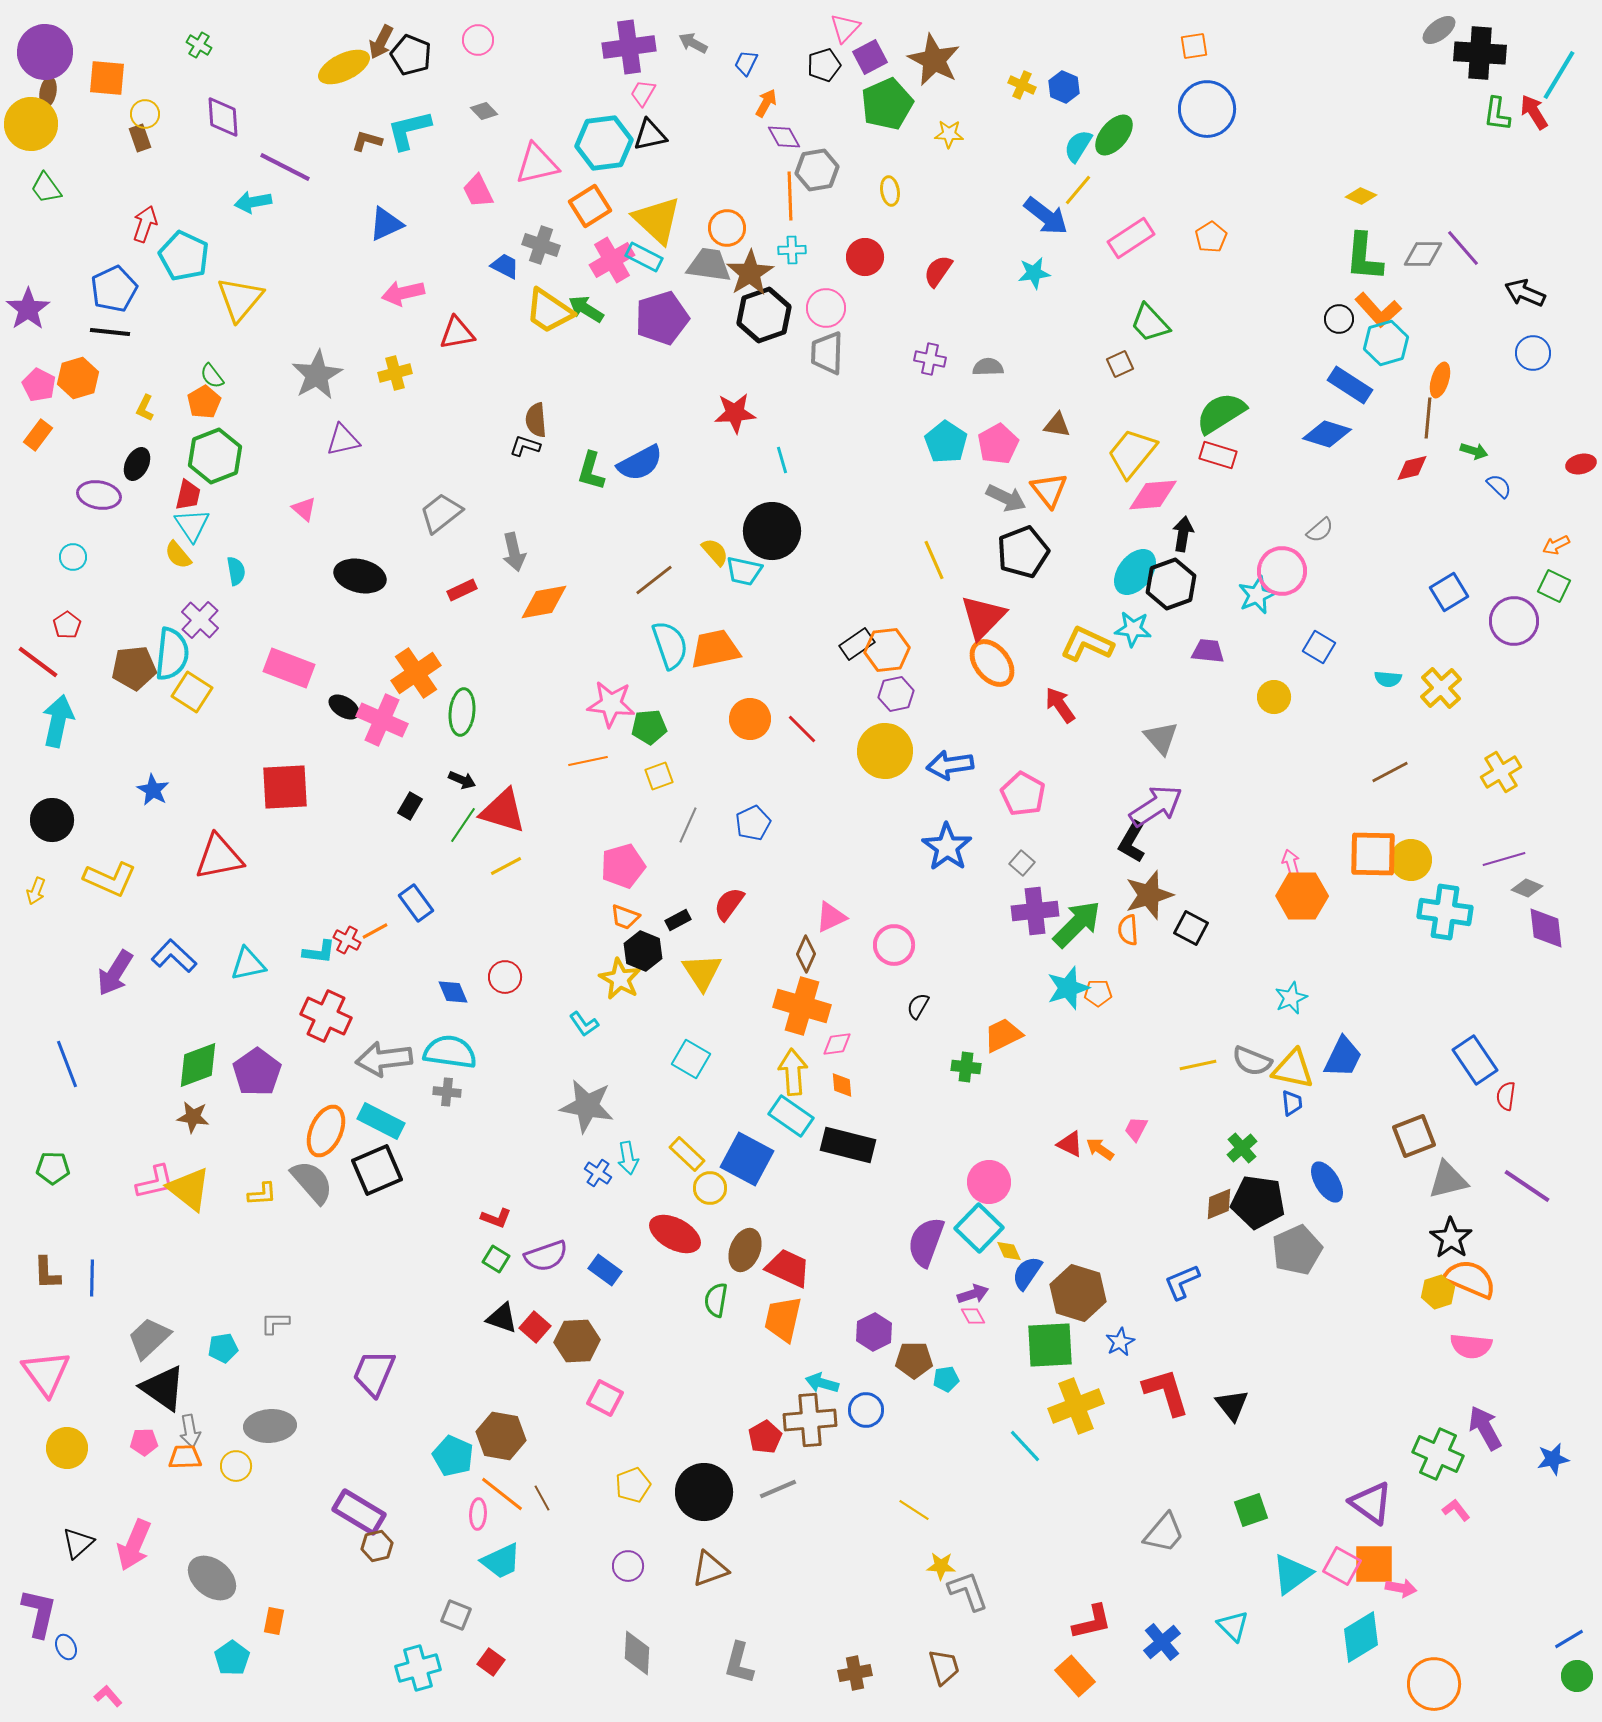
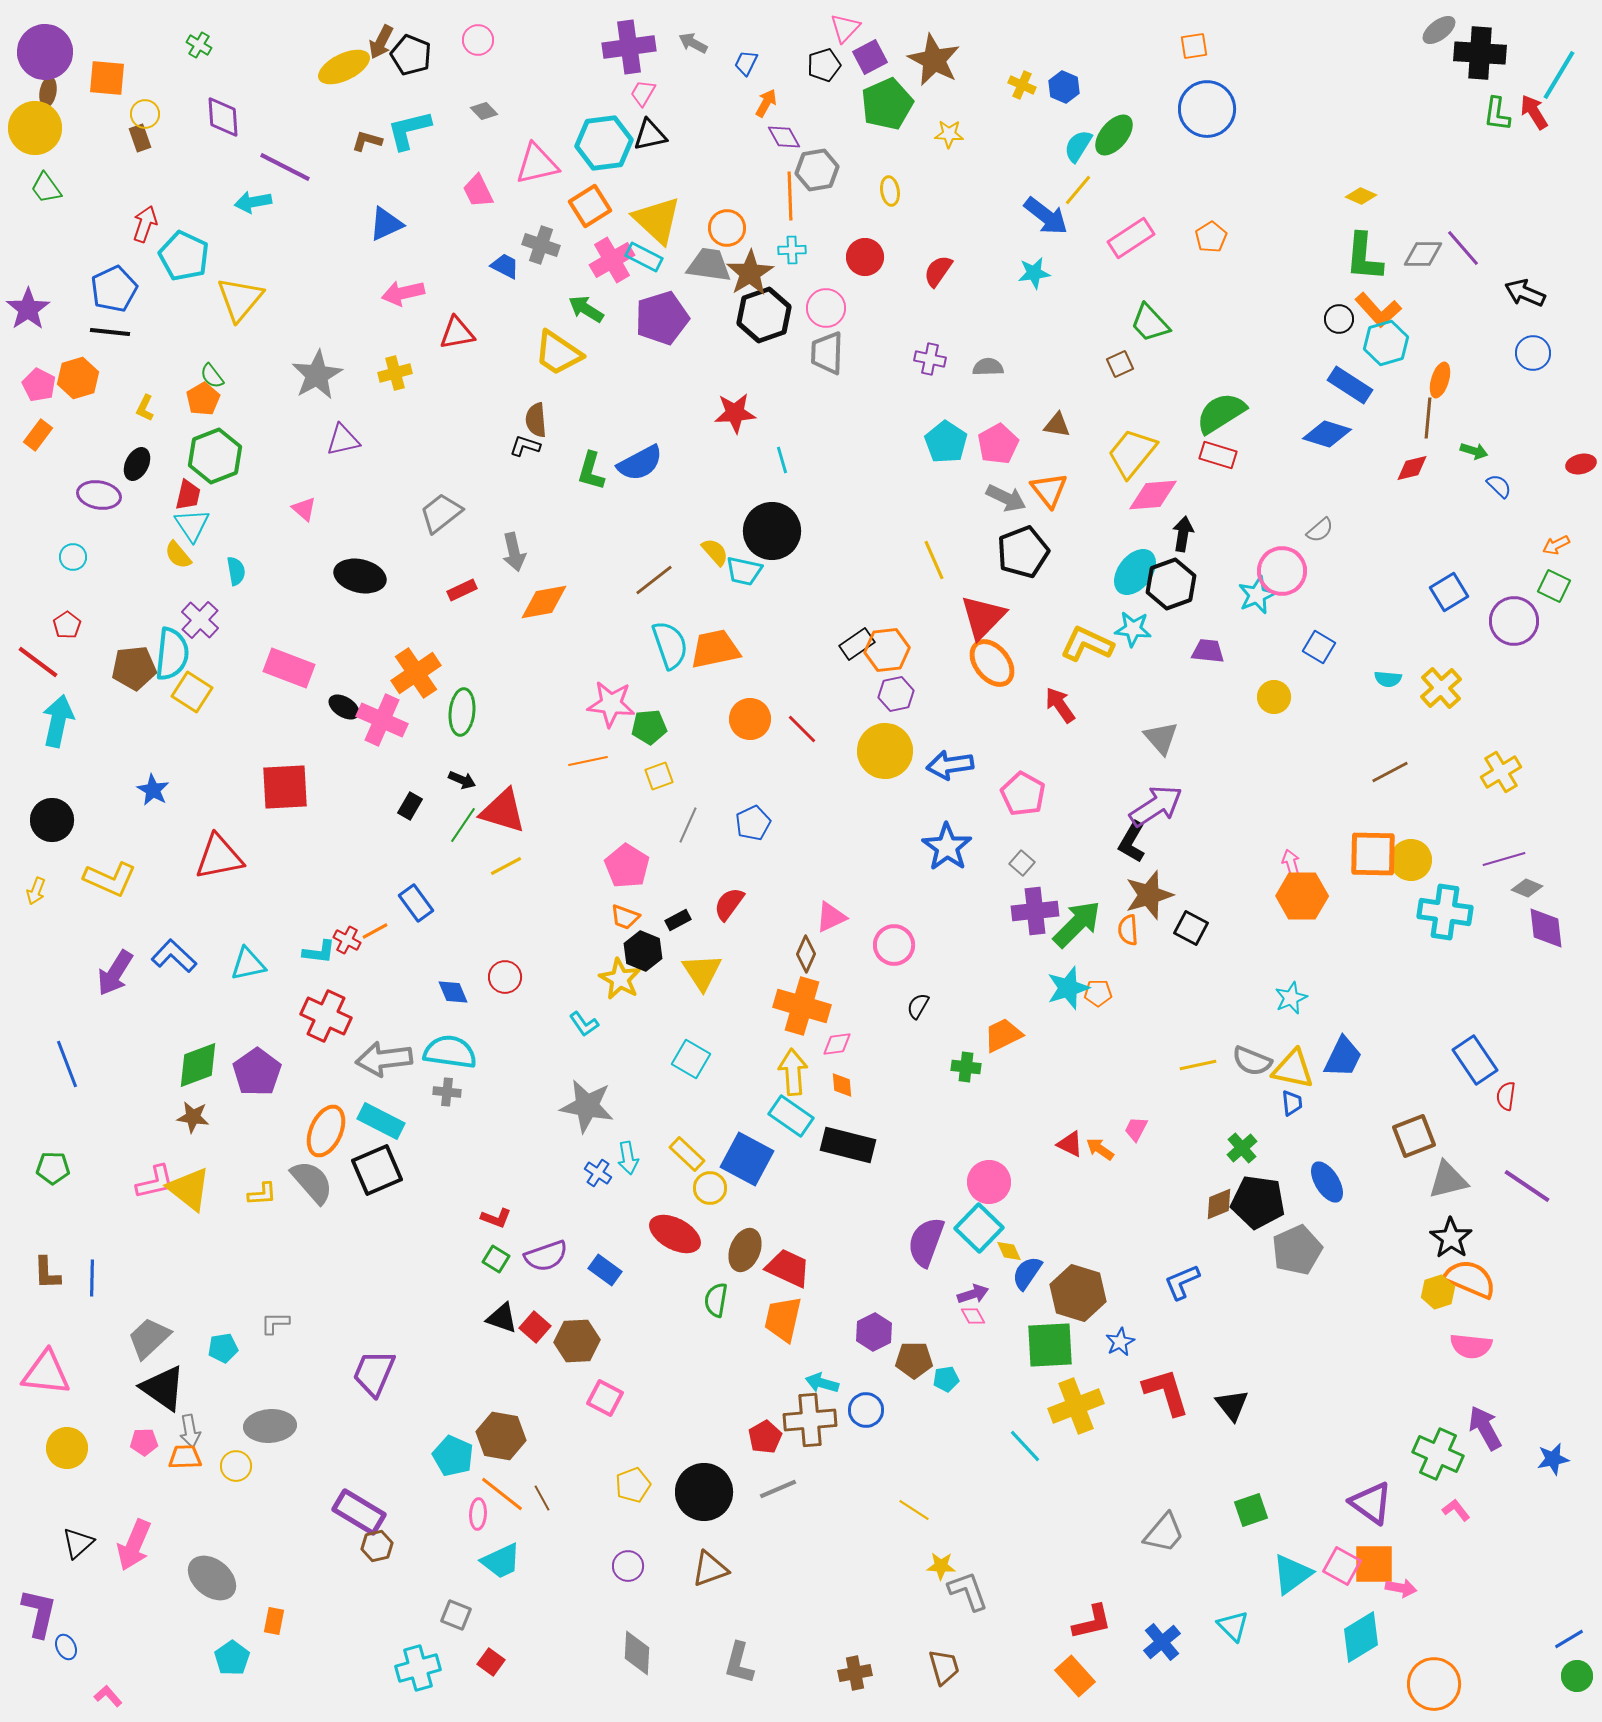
yellow circle at (31, 124): moved 4 px right, 4 px down
yellow trapezoid at (549, 311): moved 9 px right, 42 px down
orange pentagon at (204, 402): moved 1 px left, 3 px up
pink pentagon at (623, 866): moved 4 px right; rotated 24 degrees counterclockwise
pink triangle at (46, 1373): rotated 48 degrees counterclockwise
